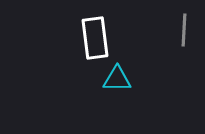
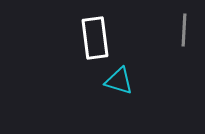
cyan triangle: moved 2 px right, 2 px down; rotated 16 degrees clockwise
